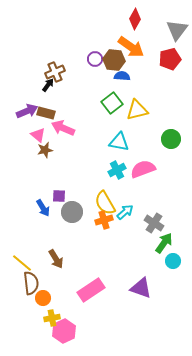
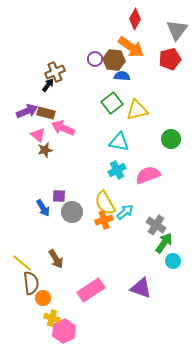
pink semicircle: moved 5 px right, 6 px down
gray cross: moved 2 px right, 2 px down
yellow cross: rotated 28 degrees clockwise
